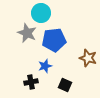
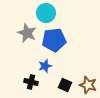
cyan circle: moved 5 px right
brown star: moved 27 px down
black cross: rotated 24 degrees clockwise
